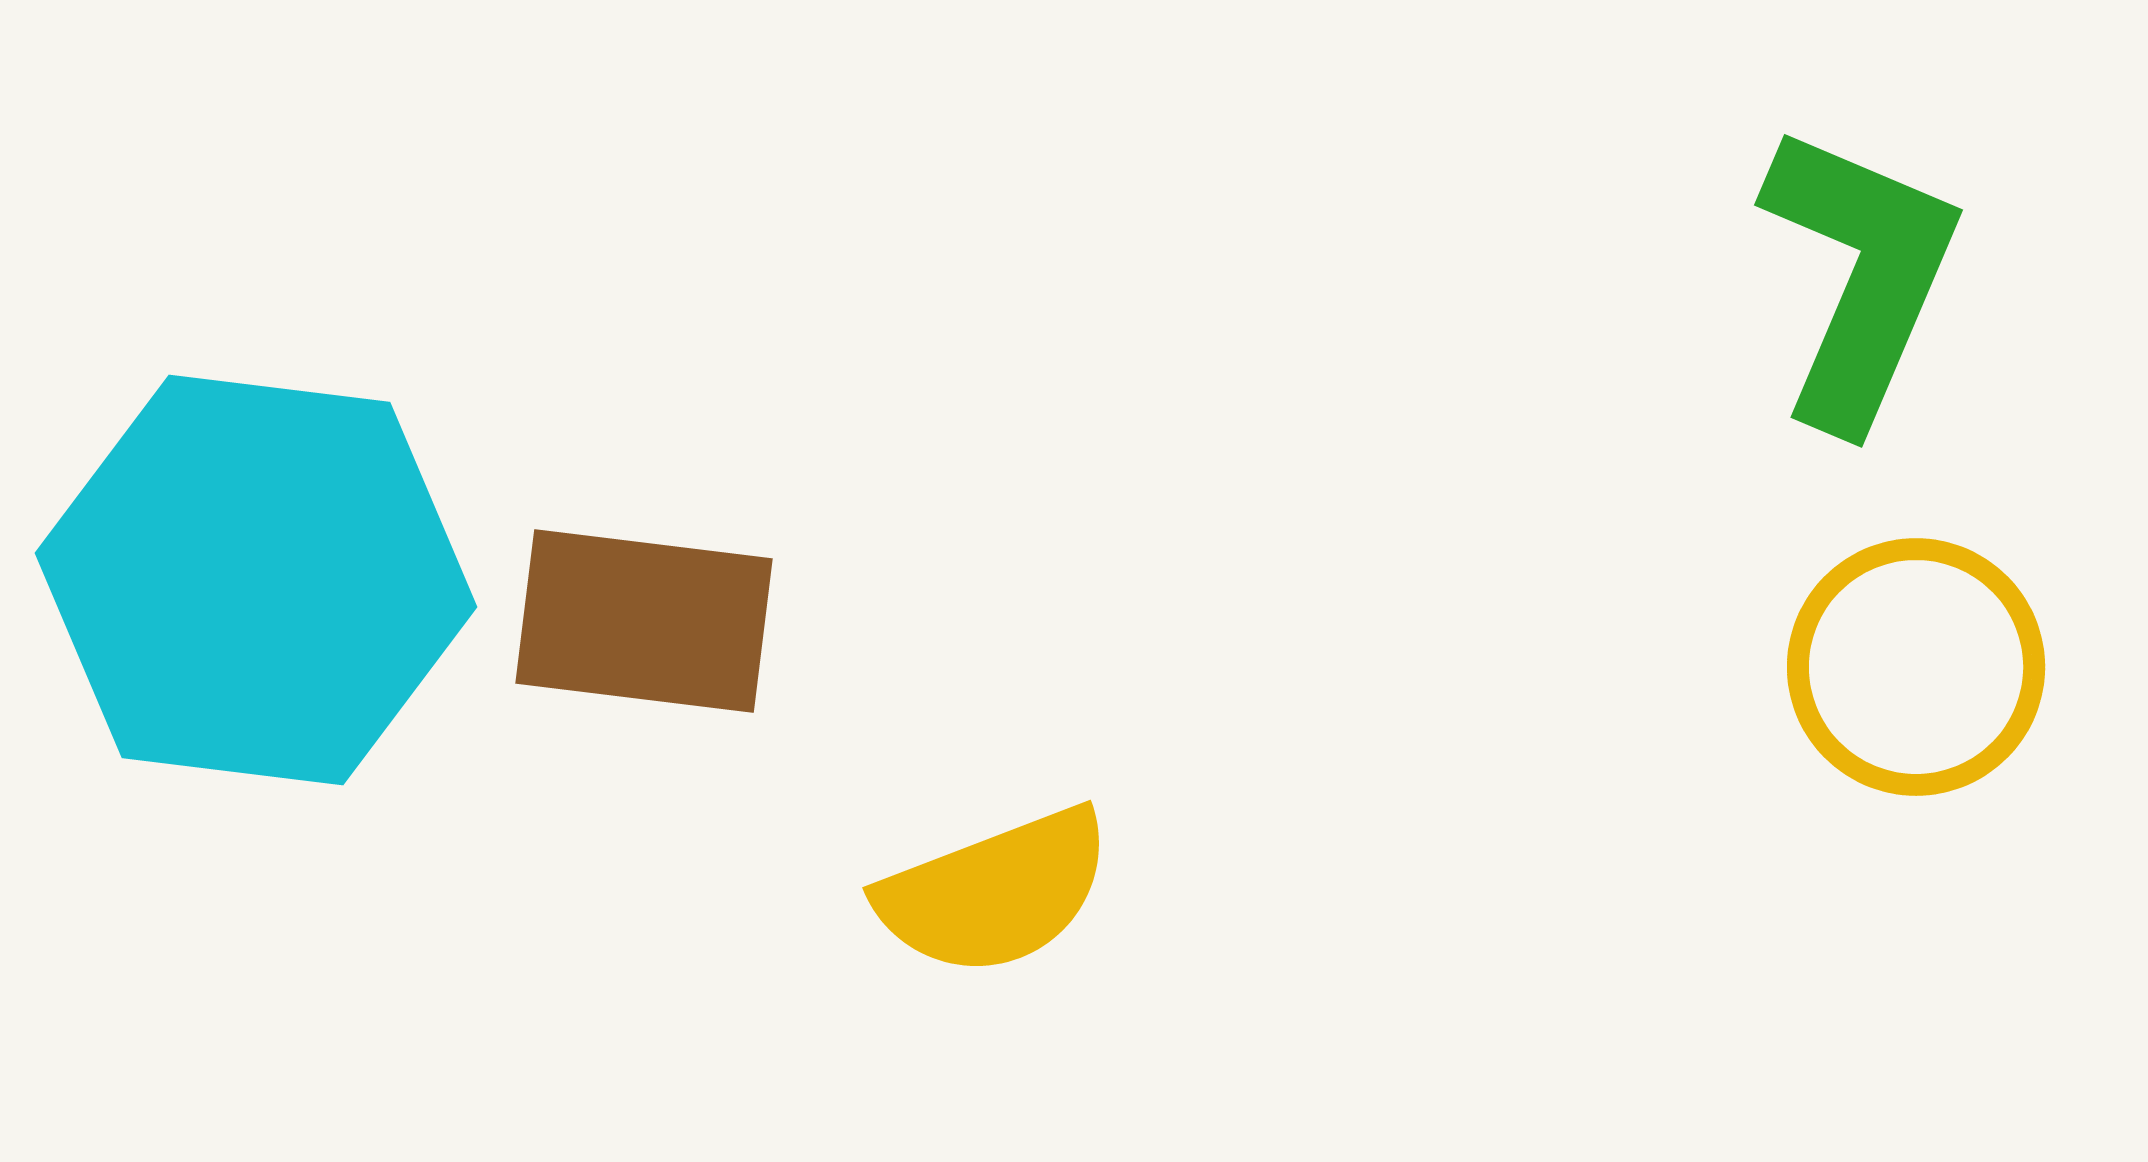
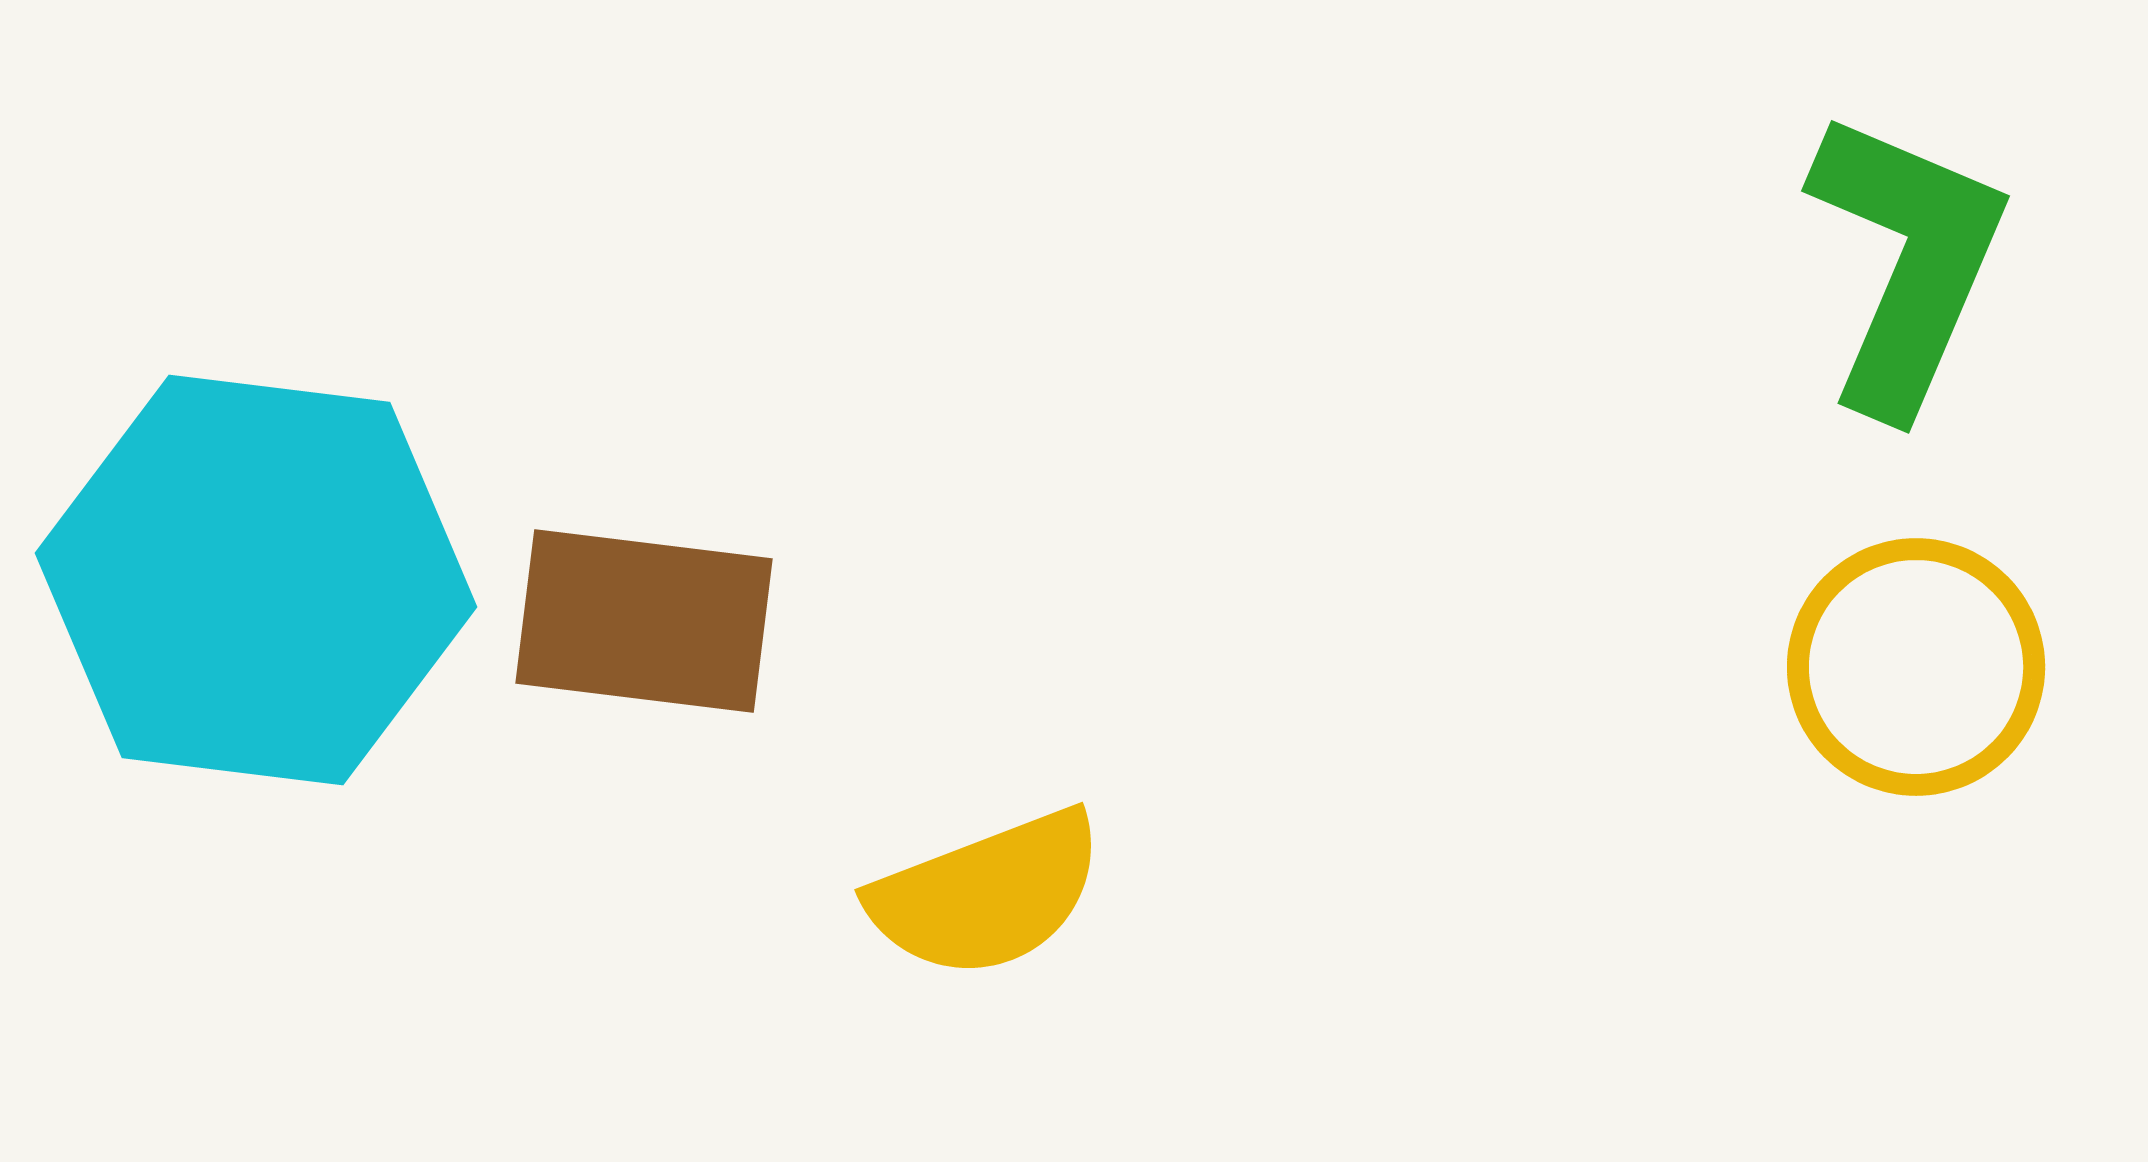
green L-shape: moved 47 px right, 14 px up
yellow semicircle: moved 8 px left, 2 px down
